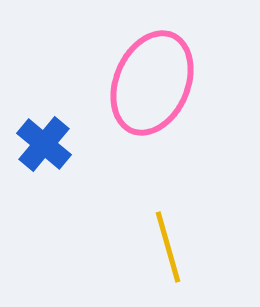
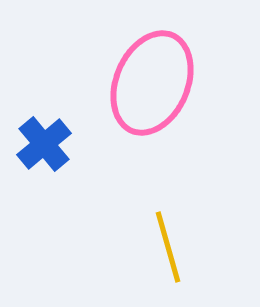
blue cross: rotated 10 degrees clockwise
